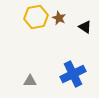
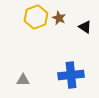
yellow hexagon: rotated 10 degrees counterclockwise
blue cross: moved 2 px left, 1 px down; rotated 20 degrees clockwise
gray triangle: moved 7 px left, 1 px up
